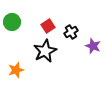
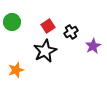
purple star: rotated 21 degrees clockwise
